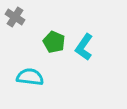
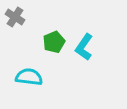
green pentagon: rotated 25 degrees clockwise
cyan semicircle: moved 1 px left
